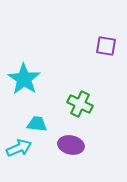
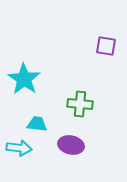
green cross: rotated 20 degrees counterclockwise
cyan arrow: rotated 30 degrees clockwise
